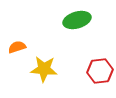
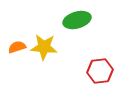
yellow star: moved 22 px up
